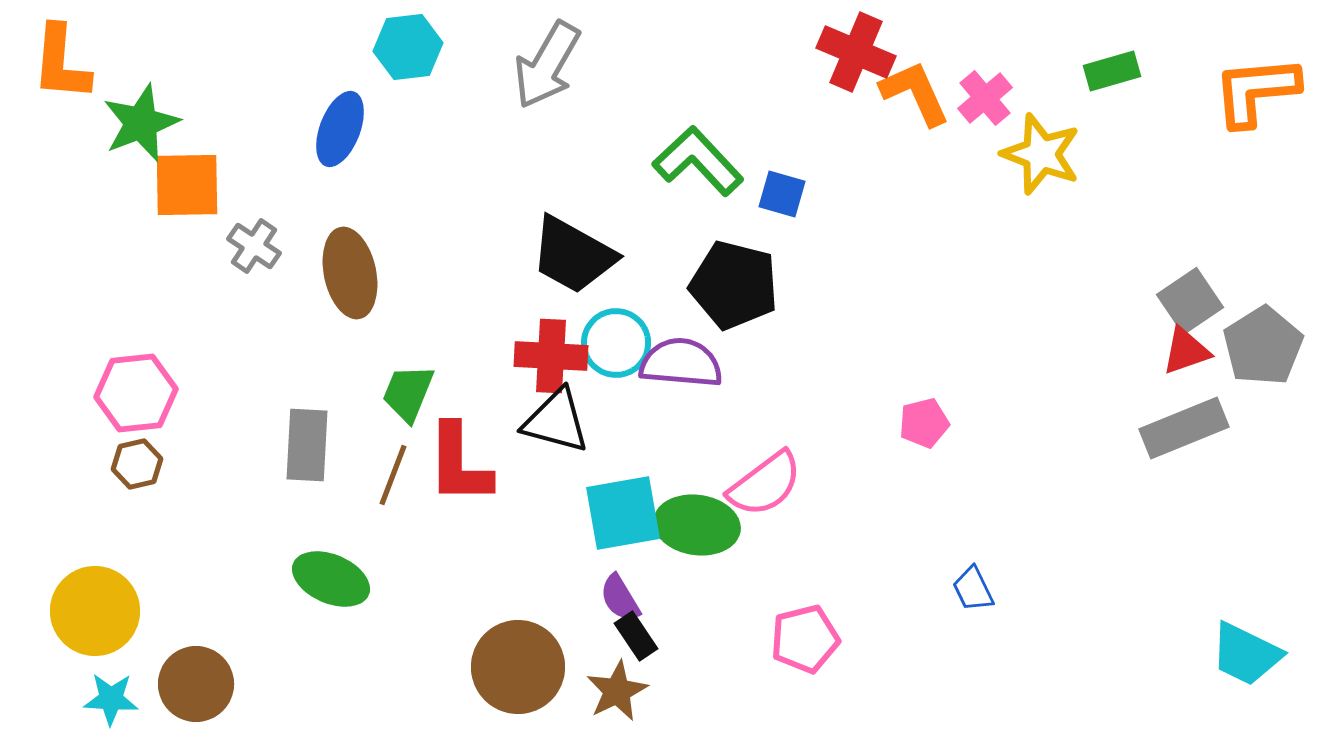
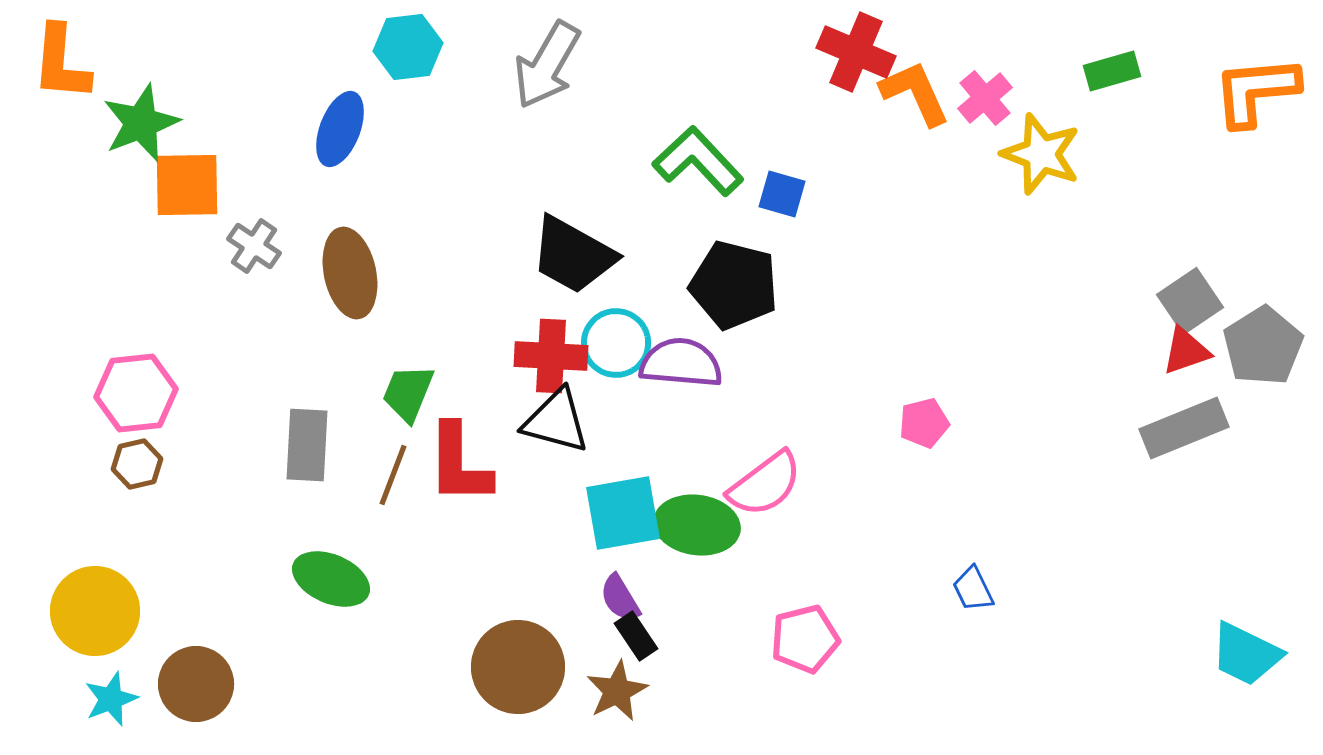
cyan star at (111, 699): rotated 24 degrees counterclockwise
